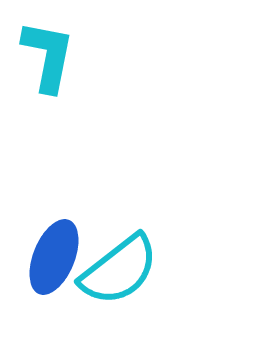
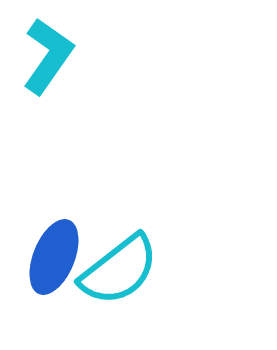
cyan L-shape: rotated 24 degrees clockwise
